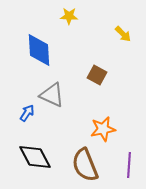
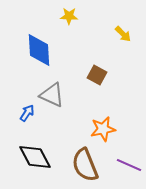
purple line: rotated 70 degrees counterclockwise
